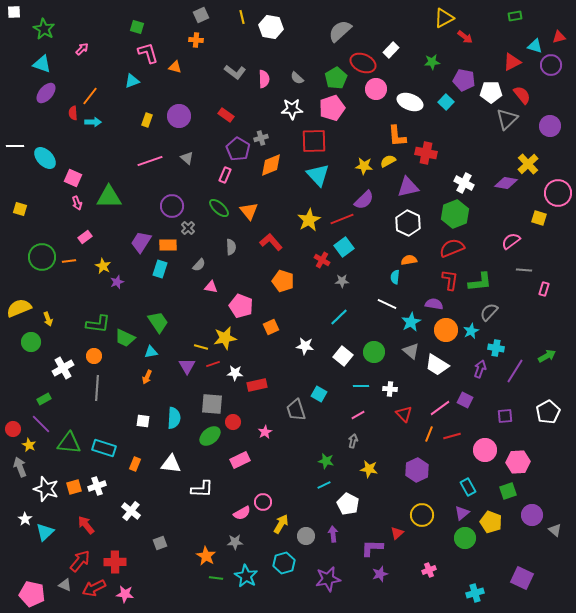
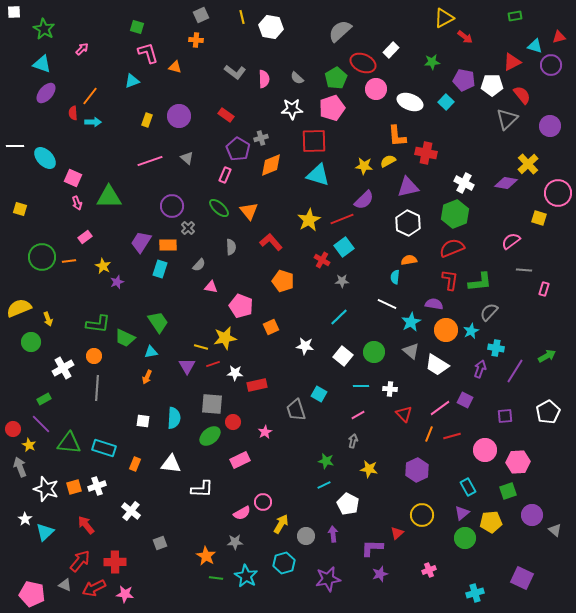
white pentagon at (491, 92): moved 1 px right, 7 px up
cyan triangle at (318, 175): rotated 30 degrees counterclockwise
yellow pentagon at (491, 522): rotated 25 degrees counterclockwise
